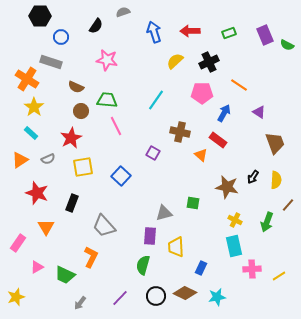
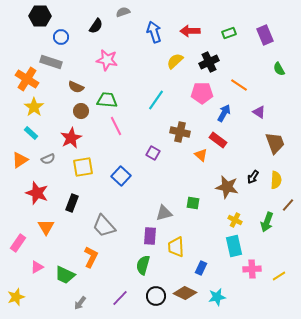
green semicircle at (287, 45): moved 8 px left, 24 px down; rotated 32 degrees clockwise
